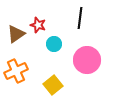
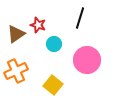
black line: rotated 10 degrees clockwise
yellow square: rotated 12 degrees counterclockwise
